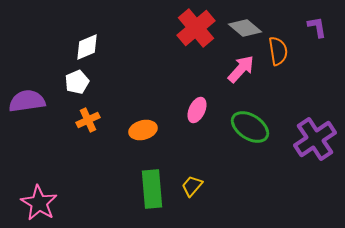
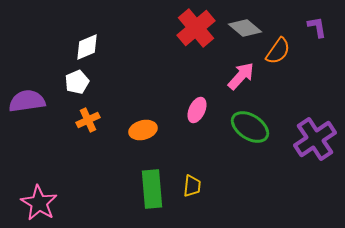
orange semicircle: rotated 44 degrees clockwise
pink arrow: moved 7 px down
yellow trapezoid: rotated 145 degrees clockwise
